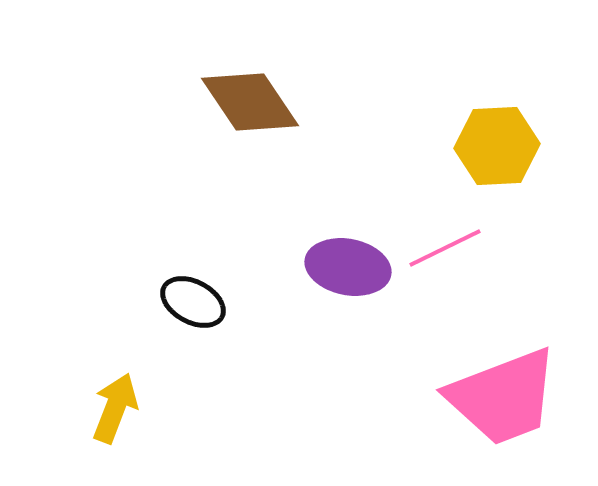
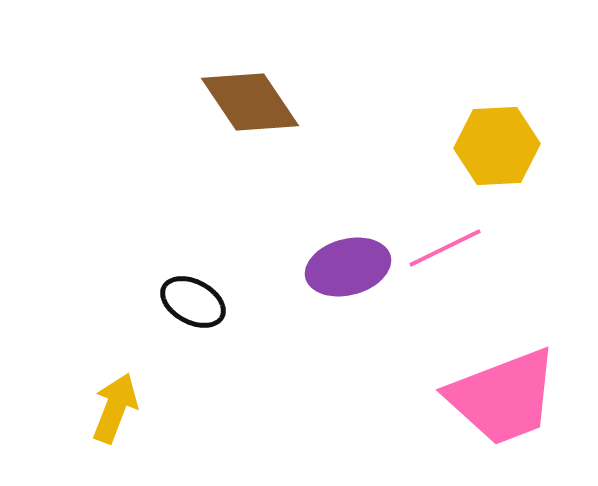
purple ellipse: rotated 26 degrees counterclockwise
